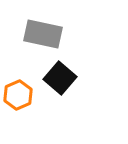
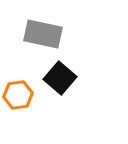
orange hexagon: rotated 16 degrees clockwise
